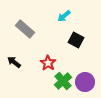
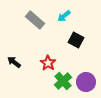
gray rectangle: moved 10 px right, 9 px up
purple circle: moved 1 px right
